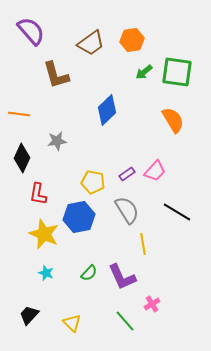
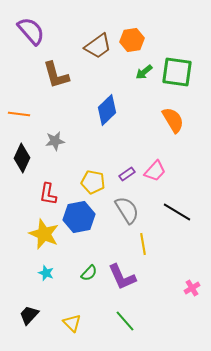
brown trapezoid: moved 7 px right, 3 px down
gray star: moved 2 px left
red L-shape: moved 10 px right
pink cross: moved 40 px right, 16 px up
